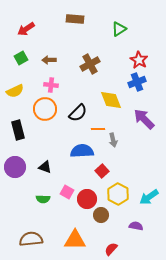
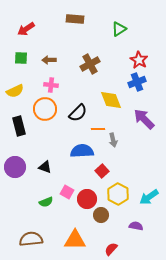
green square: rotated 32 degrees clockwise
black rectangle: moved 1 px right, 4 px up
green semicircle: moved 3 px right, 3 px down; rotated 24 degrees counterclockwise
